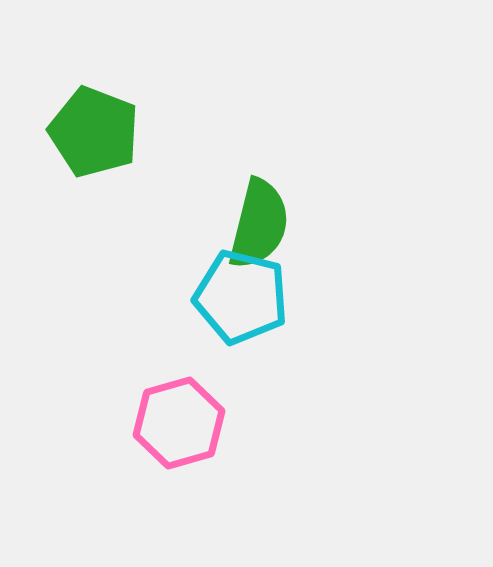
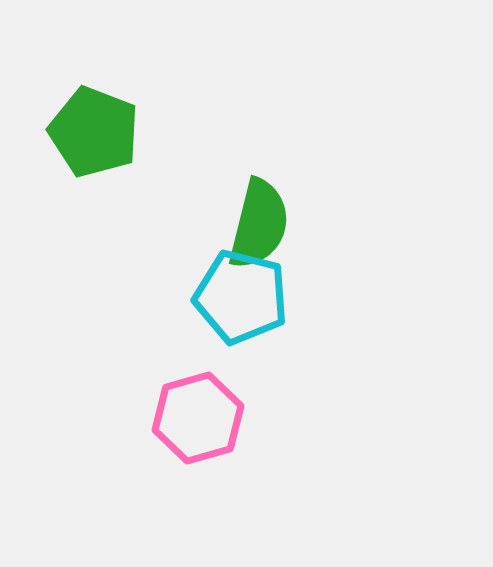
pink hexagon: moved 19 px right, 5 px up
